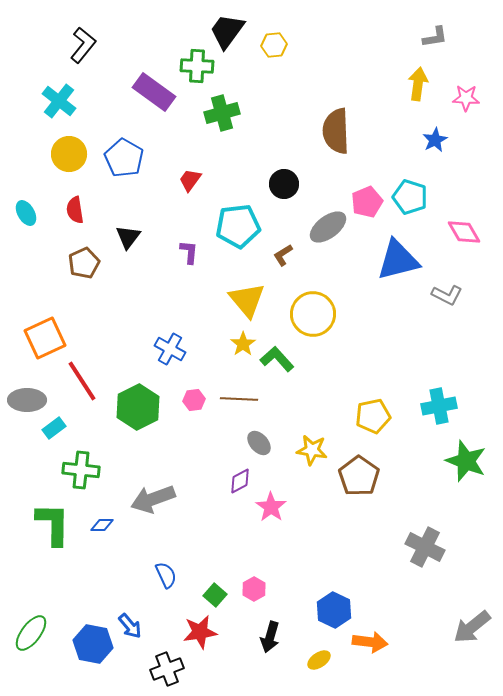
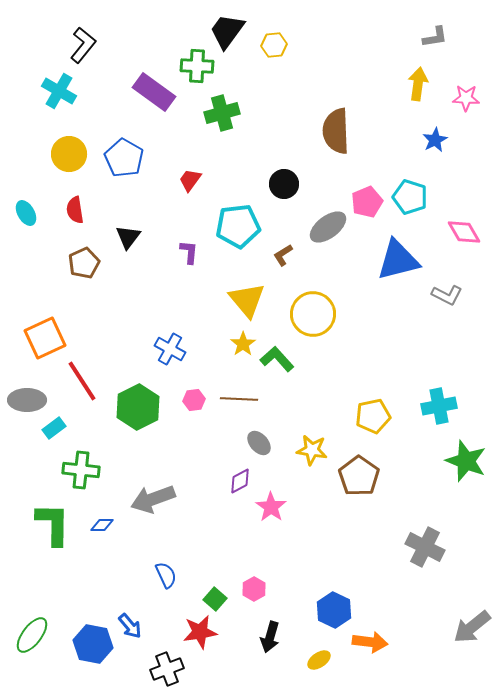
cyan cross at (59, 101): moved 10 px up; rotated 8 degrees counterclockwise
green square at (215, 595): moved 4 px down
green ellipse at (31, 633): moved 1 px right, 2 px down
